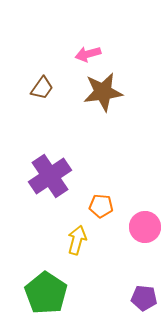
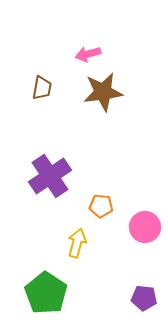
brown trapezoid: rotated 25 degrees counterclockwise
yellow arrow: moved 3 px down
